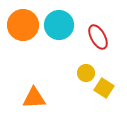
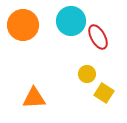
cyan circle: moved 12 px right, 4 px up
yellow circle: moved 1 px right, 1 px down
yellow square: moved 5 px down
